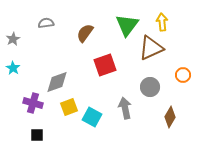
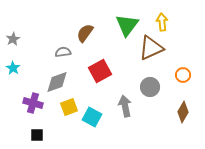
gray semicircle: moved 17 px right, 29 px down
red square: moved 5 px left, 6 px down; rotated 10 degrees counterclockwise
gray arrow: moved 2 px up
brown diamond: moved 13 px right, 5 px up
